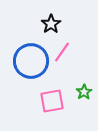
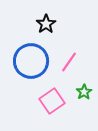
black star: moved 5 px left
pink line: moved 7 px right, 10 px down
pink square: rotated 25 degrees counterclockwise
